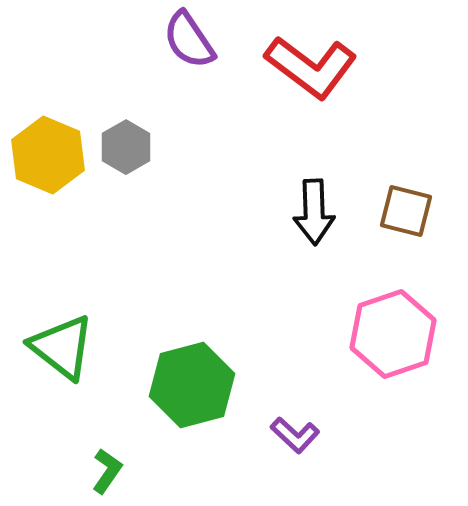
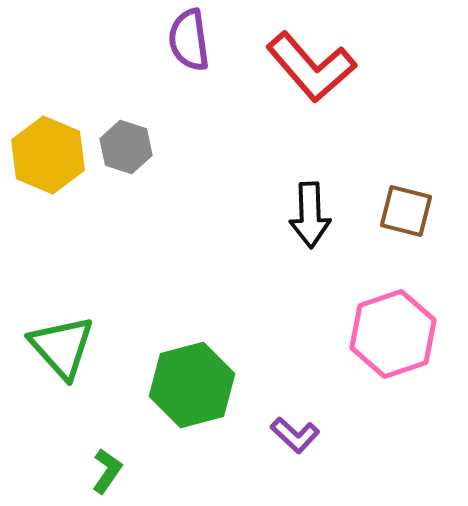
purple semicircle: rotated 26 degrees clockwise
red L-shape: rotated 12 degrees clockwise
gray hexagon: rotated 12 degrees counterclockwise
black arrow: moved 4 px left, 3 px down
green triangle: rotated 10 degrees clockwise
